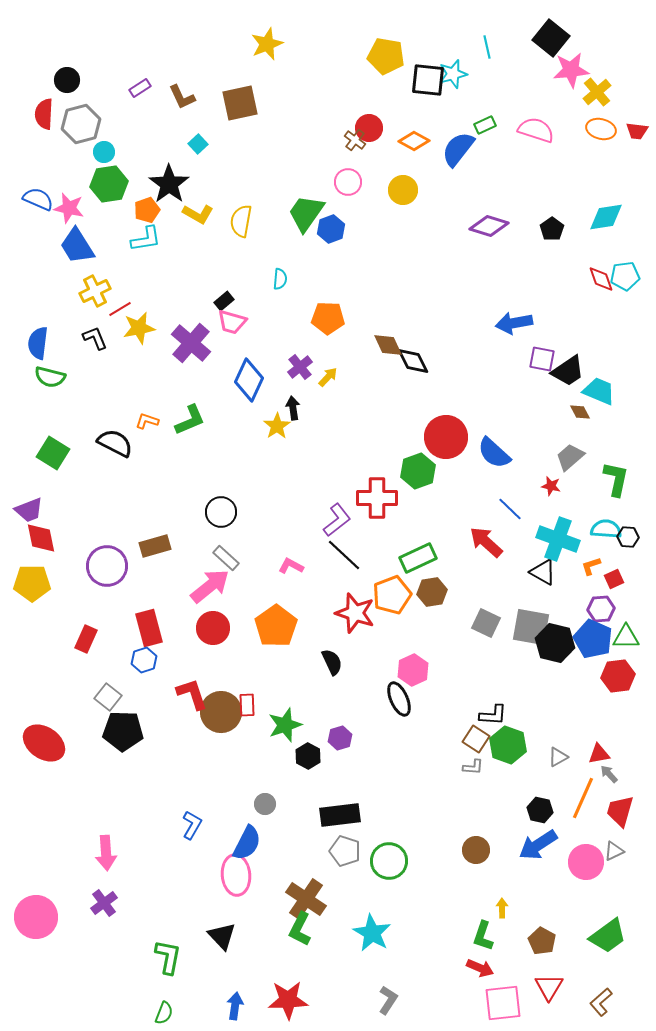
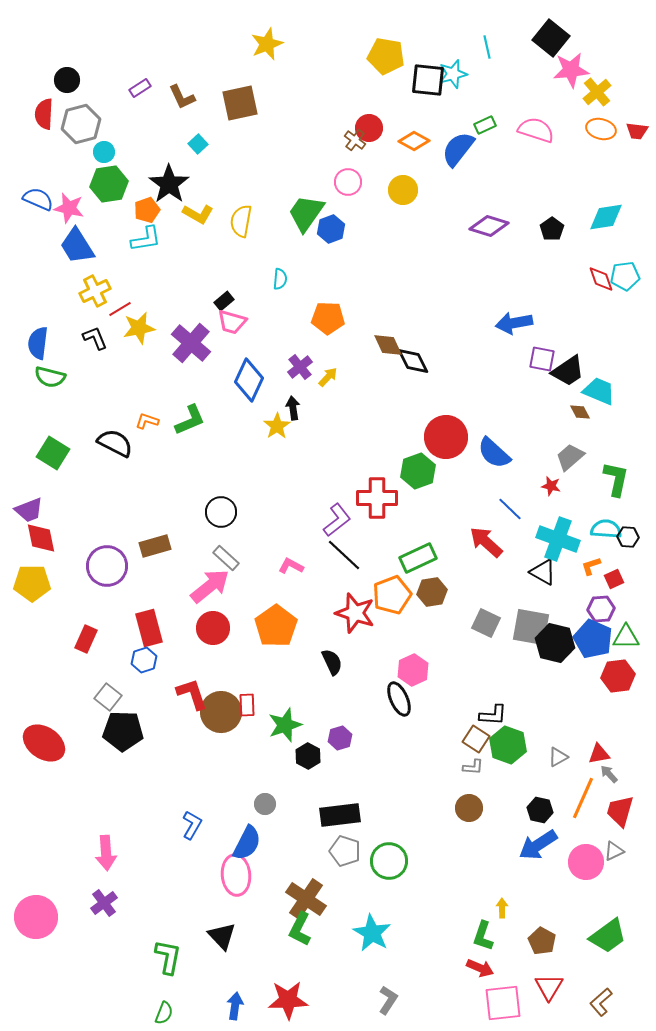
brown circle at (476, 850): moved 7 px left, 42 px up
